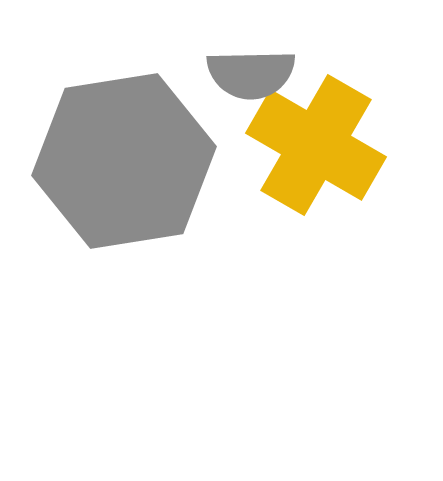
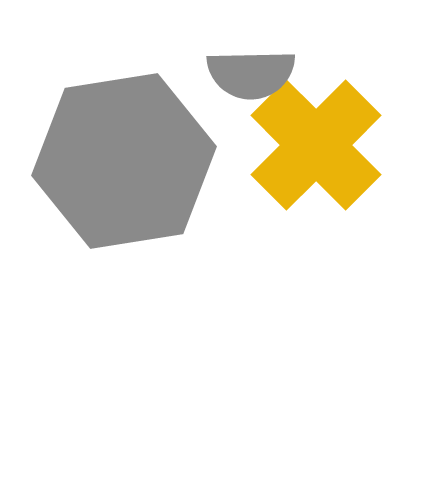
yellow cross: rotated 15 degrees clockwise
